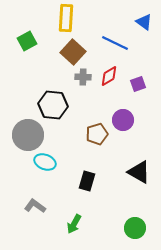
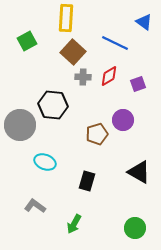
gray circle: moved 8 px left, 10 px up
